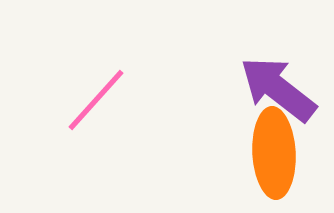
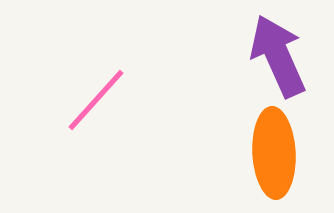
purple arrow: moved 33 px up; rotated 28 degrees clockwise
